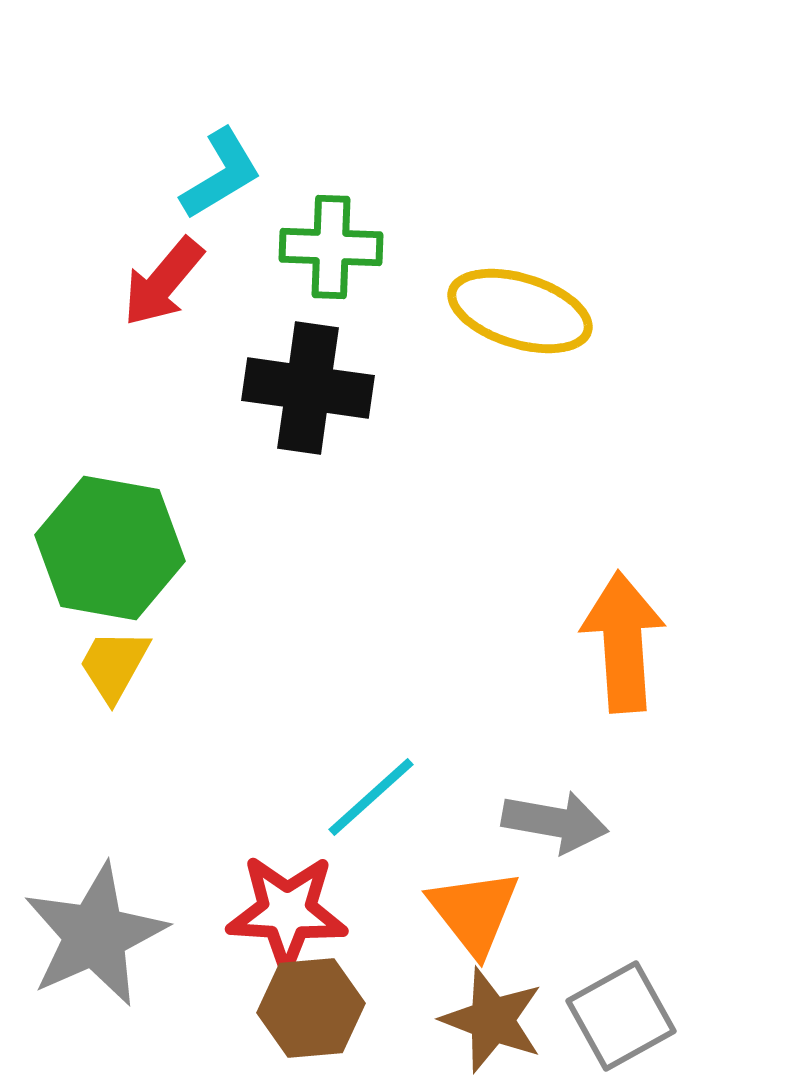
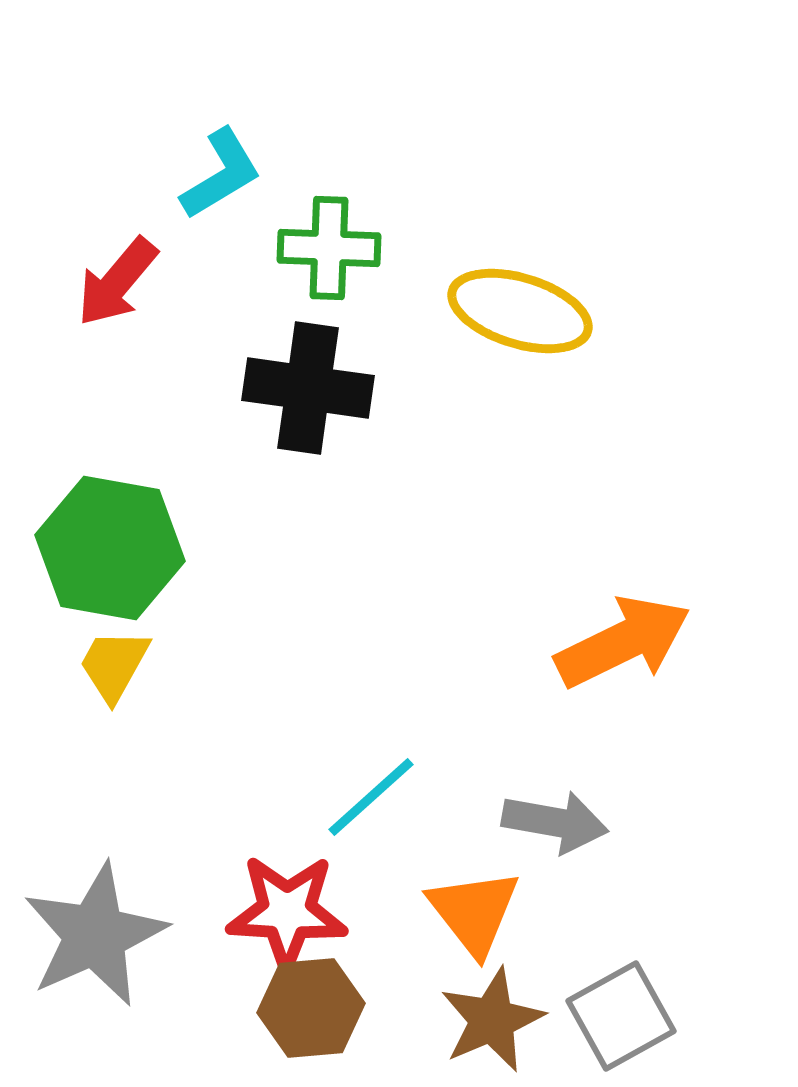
green cross: moved 2 px left, 1 px down
red arrow: moved 46 px left
orange arrow: rotated 68 degrees clockwise
brown star: rotated 28 degrees clockwise
